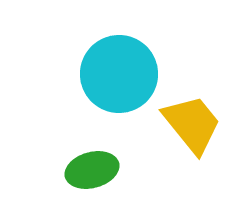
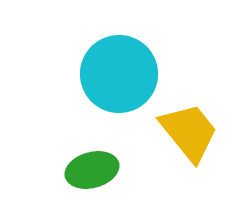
yellow trapezoid: moved 3 px left, 8 px down
